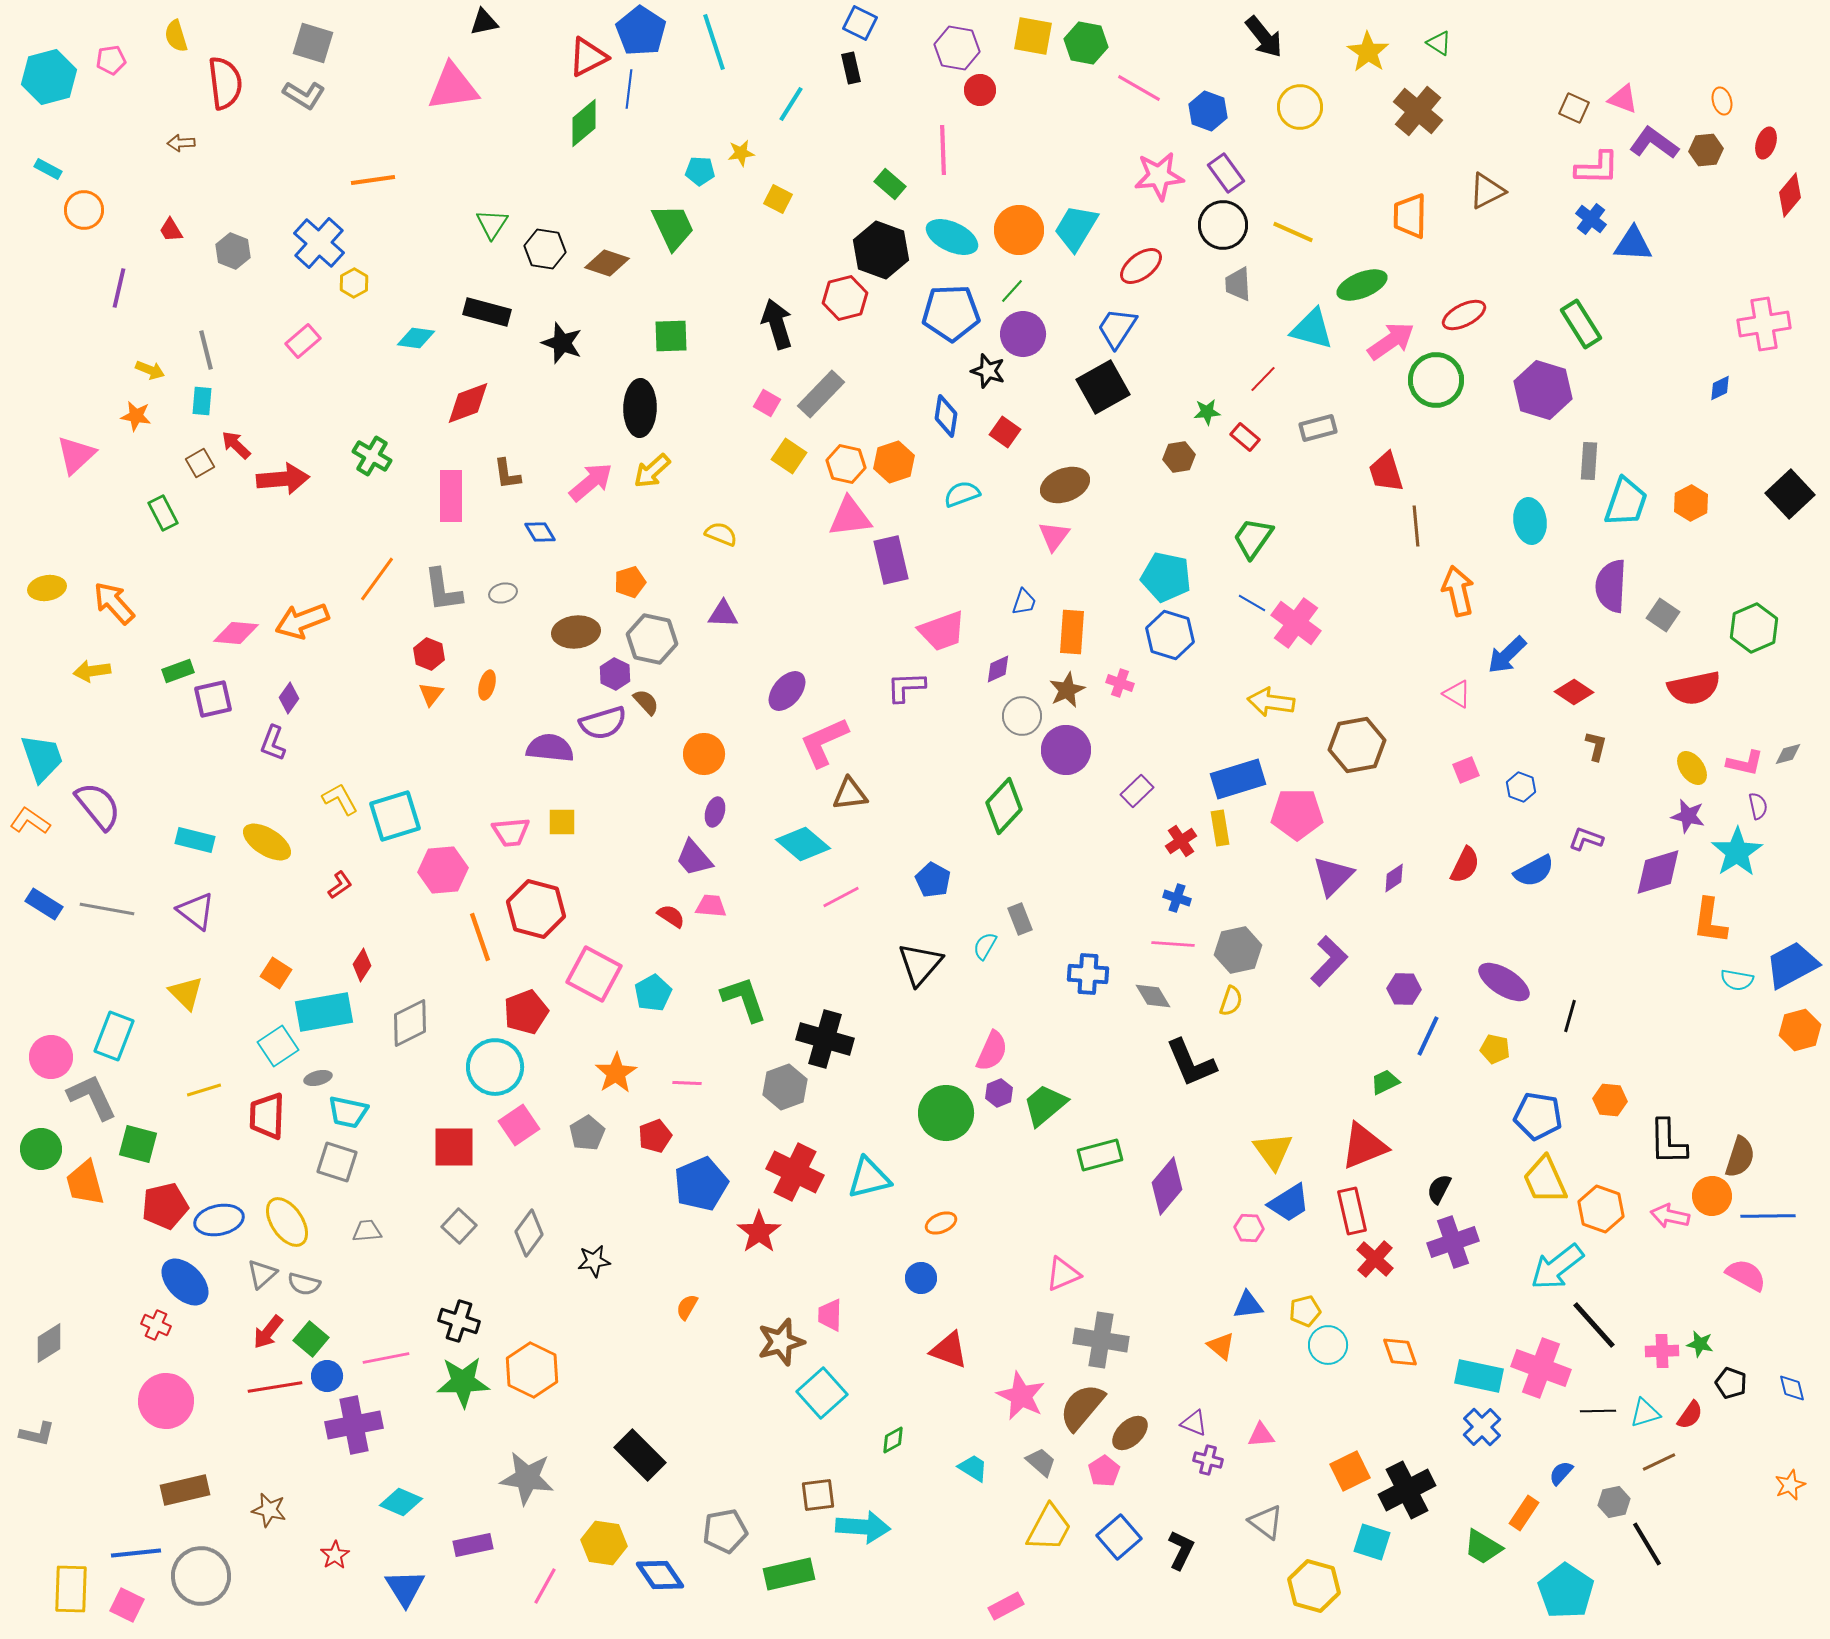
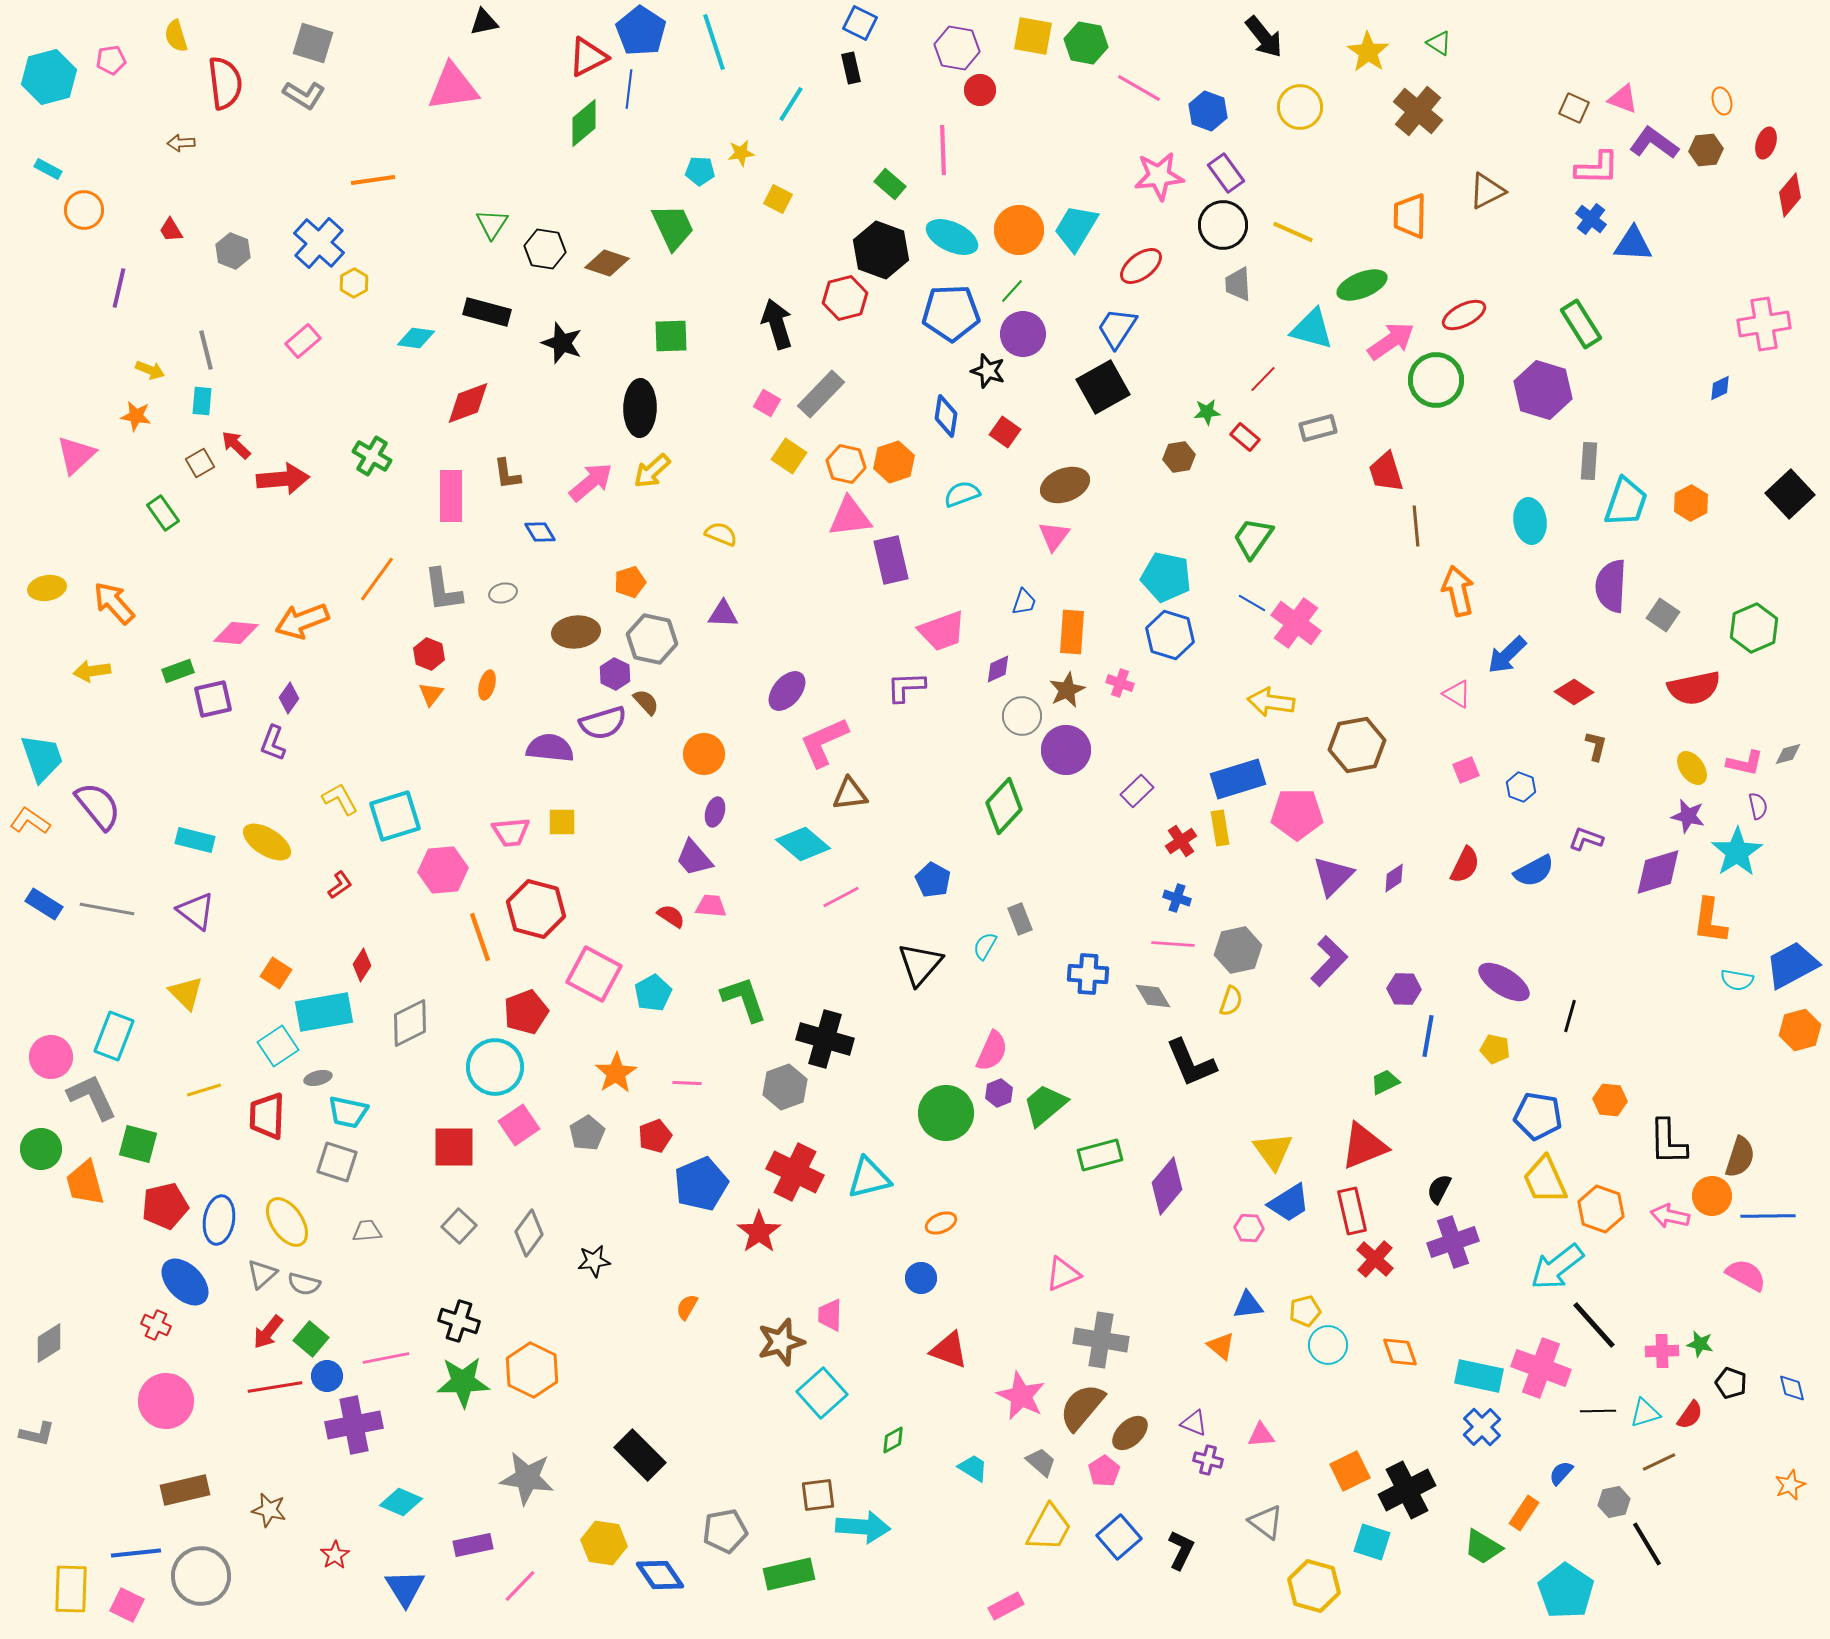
green rectangle at (163, 513): rotated 8 degrees counterclockwise
blue line at (1428, 1036): rotated 15 degrees counterclockwise
blue ellipse at (219, 1220): rotated 69 degrees counterclockwise
pink line at (545, 1586): moved 25 px left; rotated 15 degrees clockwise
